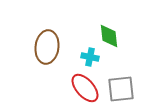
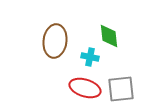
brown ellipse: moved 8 px right, 6 px up
red ellipse: rotated 32 degrees counterclockwise
